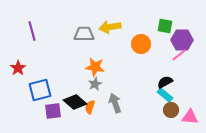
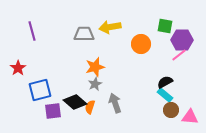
orange star: rotated 24 degrees counterclockwise
